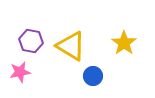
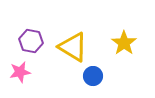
yellow triangle: moved 2 px right, 1 px down
